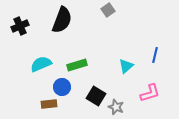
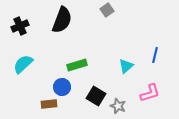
gray square: moved 1 px left
cyan semicircle: moved 18 px left; rotated 20 degrees counterclockwise
gray star: moved 2 px right, 1 px up
